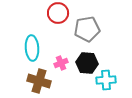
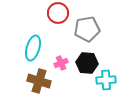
cyan ellipse: moved 1 px right; rotated 20 degrees clockwise
